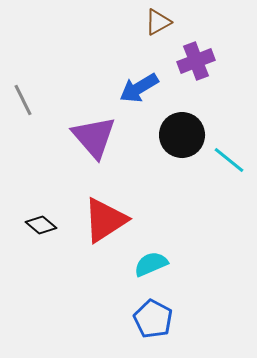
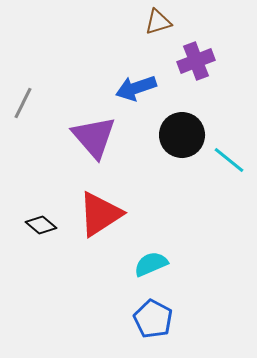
brown triangle: rotated 12 degrees clockwise
blue arrow: moved 3 px left; rotated 12 degrees clockwise
gray line: moved 3 px down; rotated 52 degrees clockwise
red triangle: moved 5 px left, 6 px up
